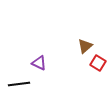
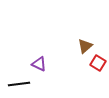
purple triangle: moved 1 px down
